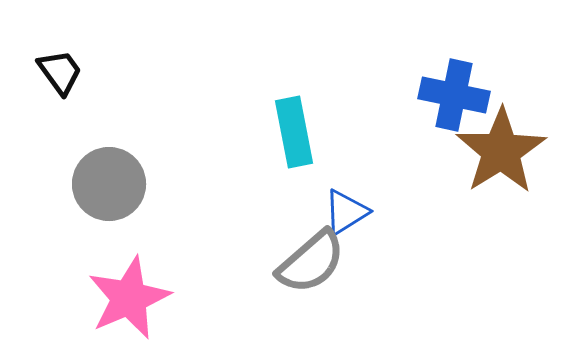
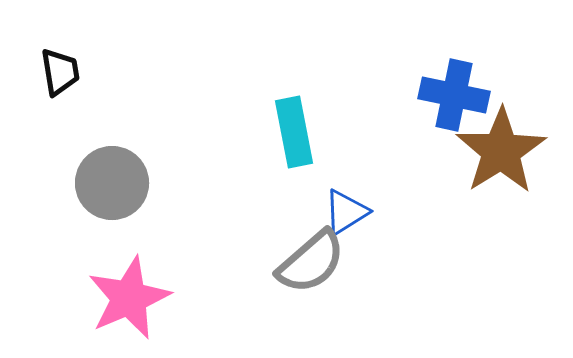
black trapezoid: rotated 27 degrees clockwise
gray circle: moved 3 px right, 1 px up
